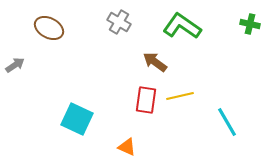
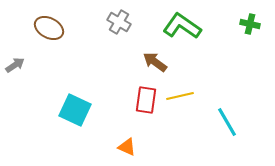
cyan square: moved 2 px left, 9 px up
